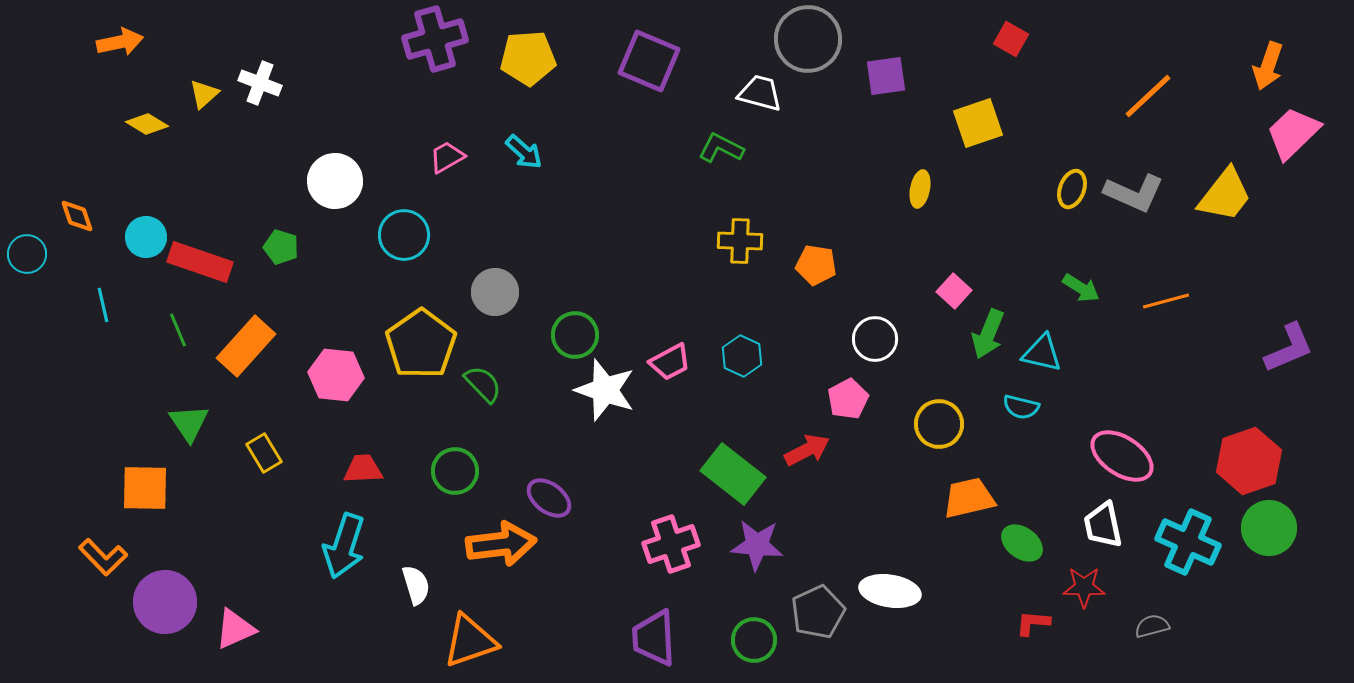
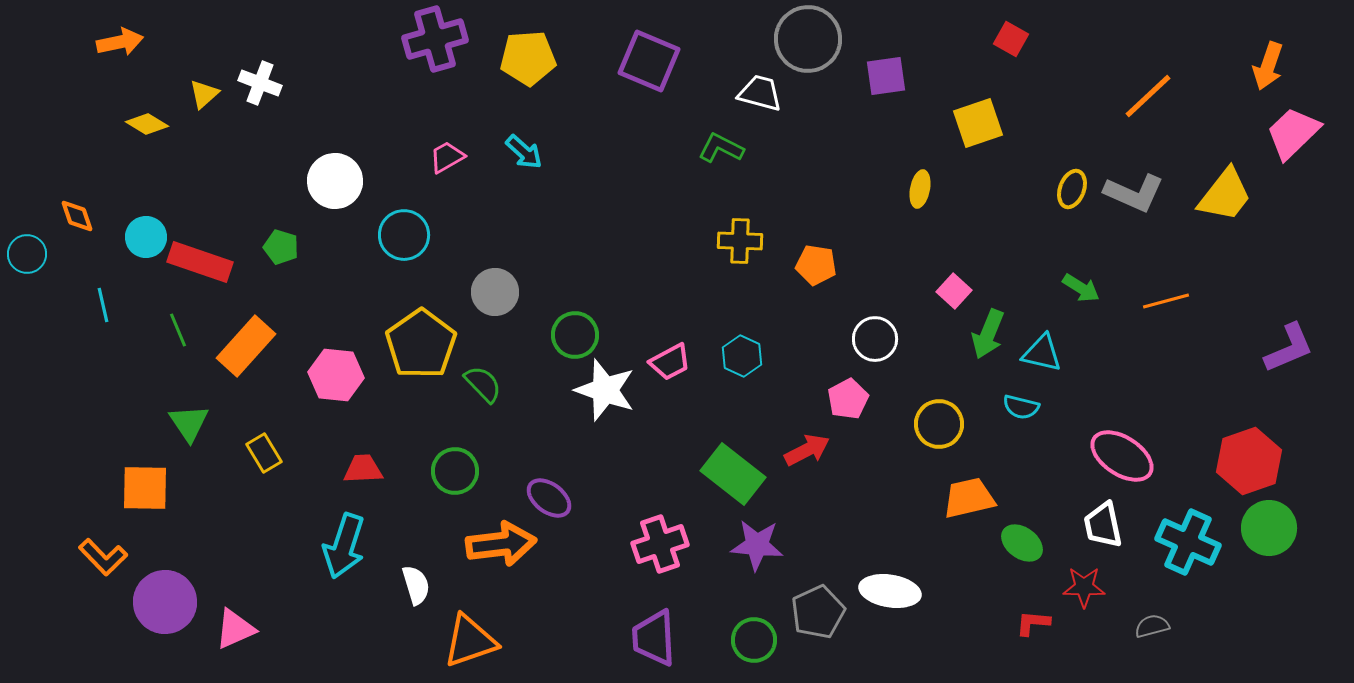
pink cross at (671, 544): moved 11 px left
